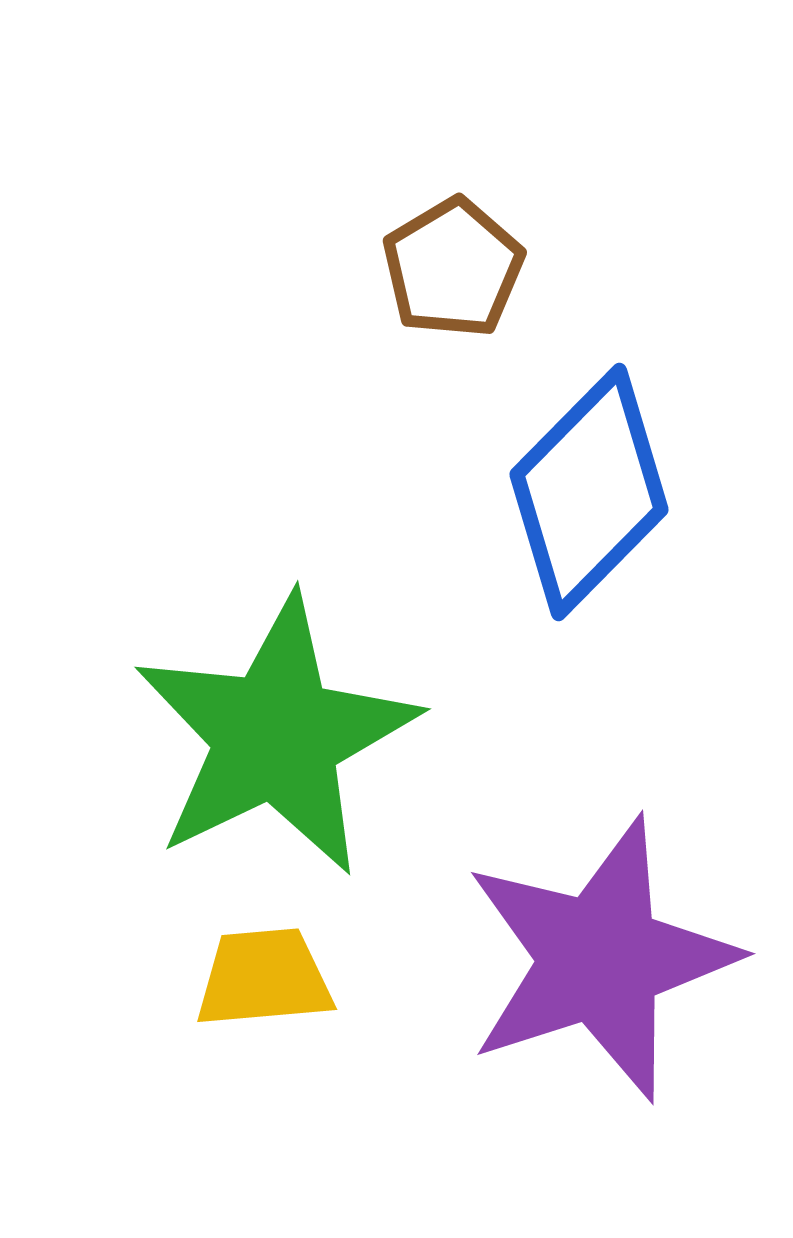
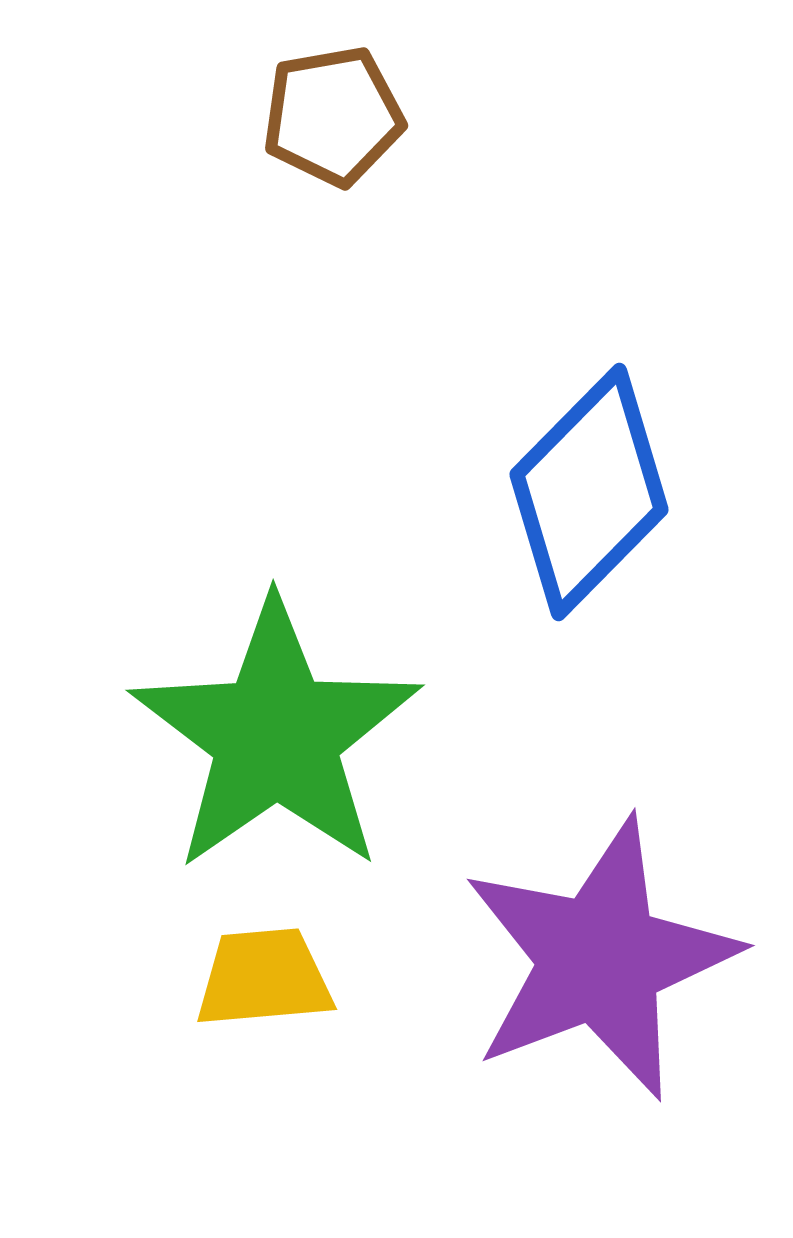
brown pentagon: moved 120 px left, 152 px up; rotated 21 degrees clockwise
green star: rotated 9 degrees counterclockwise
purple star: rotated 3 degrees counterclockwise
